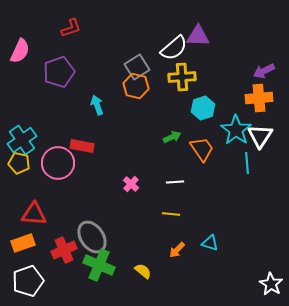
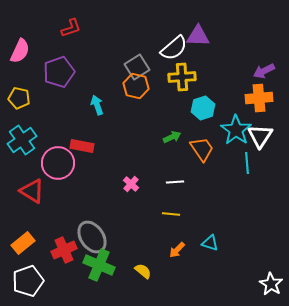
yellow pentagon: moved 65 px up
red triangle: moved 2 px left, 23 px up; rotated 28 degrees clockwise
orange rectangle: rotated 20 degrees counterclockwise
